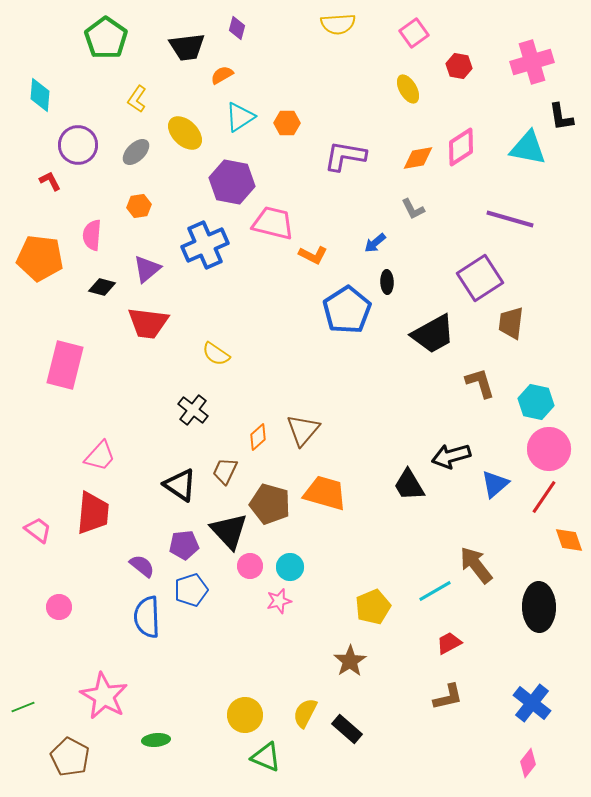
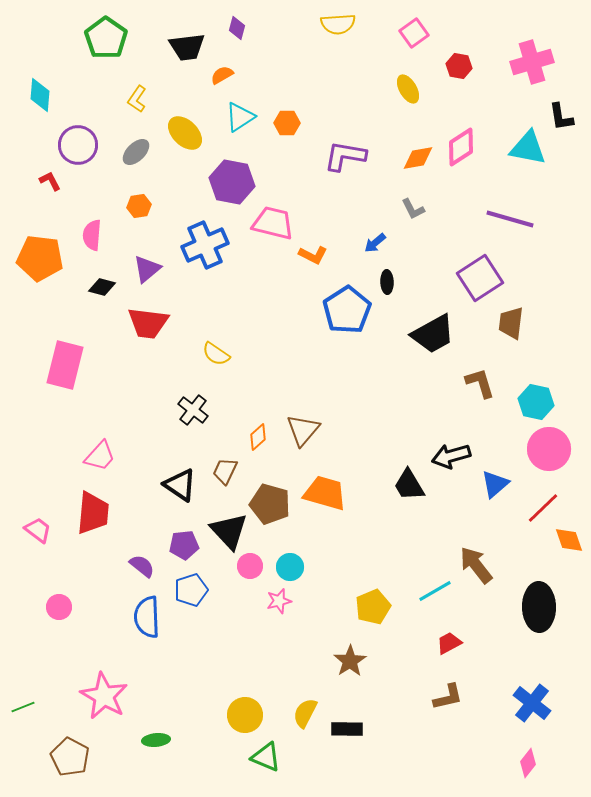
red line at (544, 497): moved 1 px left, 11 px down; rotated 12 degrees clockwise
black rectangle at (347, 729): rotated 40 degrees counterclockwise
